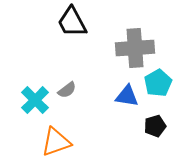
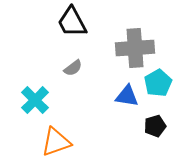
gray semicircle: moved 6 px right, 22 px up
